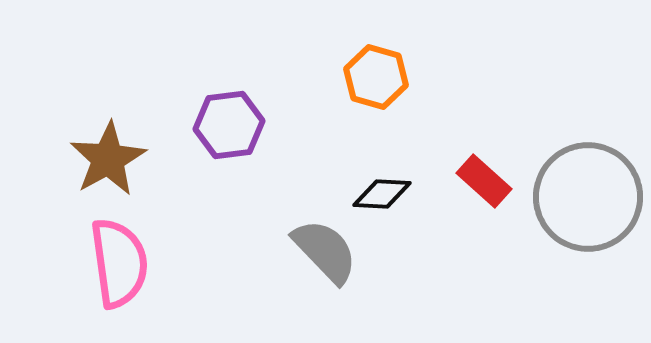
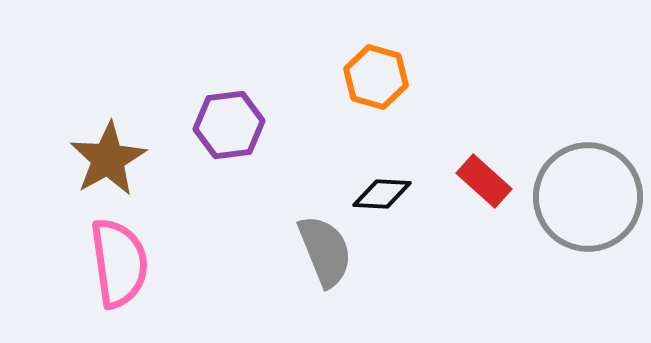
gray semicircle: rotated 22 degrees clockwise
